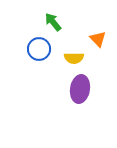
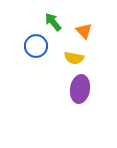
orange triangle: moved 14 px left, 8 px up
blue circle: moved 3 px left, 3 px up
yellow semicircle: rotated 12 degrees clockwise
